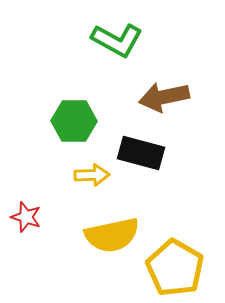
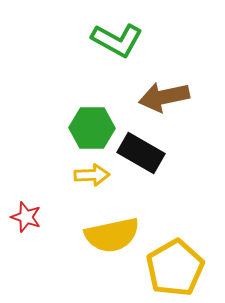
green hexagon: moved 18 px right, 7 px down
black rectangle: rotated 15 degrees clockwise
yellow pentagon: rotated 12 degrees clockwise
